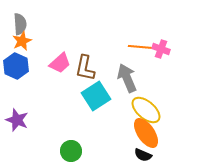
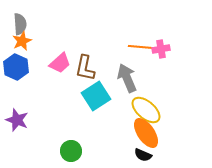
pink cross: rotated 30 degrees counterclockwise
blue hexagon: moved 1 px down
